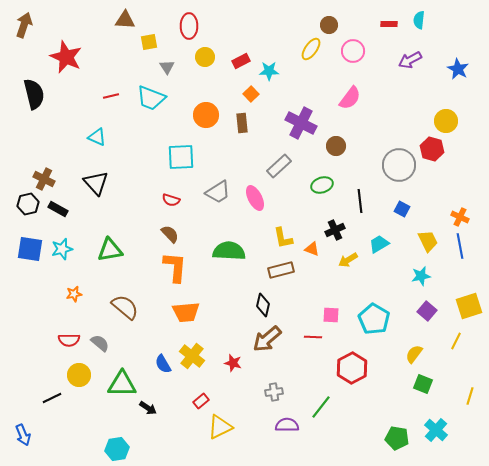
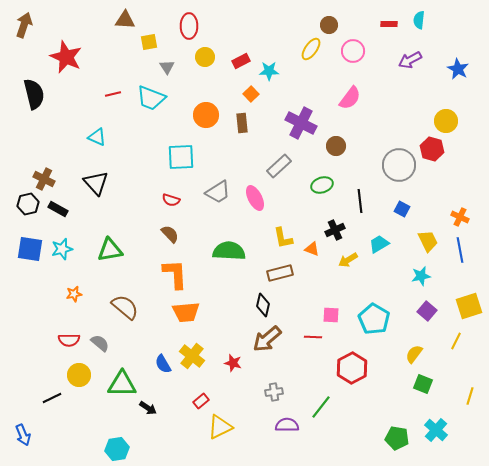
red line at (111, 96): moved 2 px right, 2 px up
blue line at (460, 246): moved 4 px down
orange L-shape at (175, 267): moved 7 px down; rotated 8 degrees counterclockwise
brown rectangle at (281, 270): moved 1 px left, 3 px down
